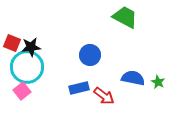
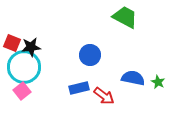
cyan circle: moved 3 px left
